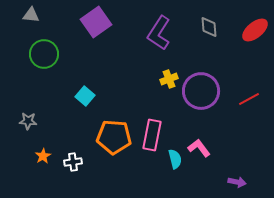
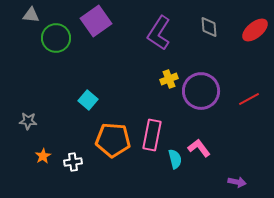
purple square: moved 1 px up
green circle: moved 12 px right, 16 px up
cyan square: moved 3 px right, 4 px down
orange pentagon: moved 1 px left, 3 px down
